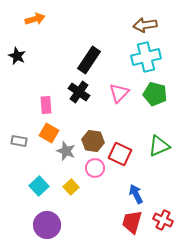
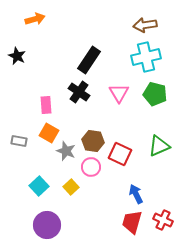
pink triangle: rotated 15 degrees counterclockwise
pink circle: moved 4 px left, 1 px up
